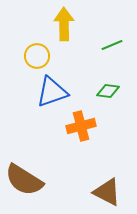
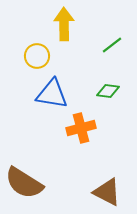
green line: rotated 15 degrees counterclockwise
blue triangle: moved 2 px down; rotated 28 degrees clockwise
orange cross: moved 2 px down
brown semicircle: moved 3 px down
